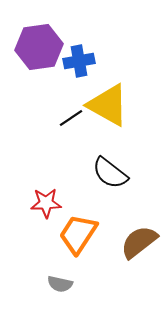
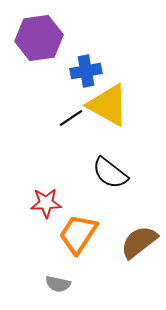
purple hexagon: moved 9 px up
blue cross: moved 7 px right, 10 px down
gray semicircle: moved 2 px left
